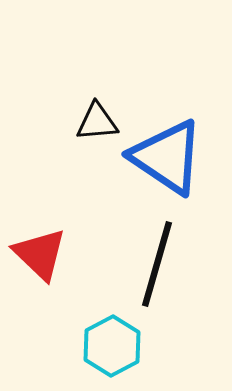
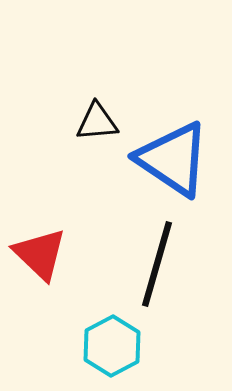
blue triangle: moved 6 px right, 2 px down
